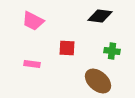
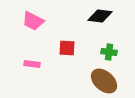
green cross: moved 3 px left, 1 px down
brown ellipse: moved 6 px right
